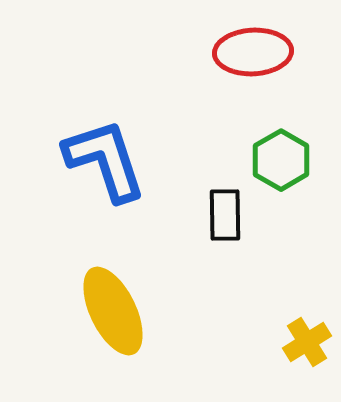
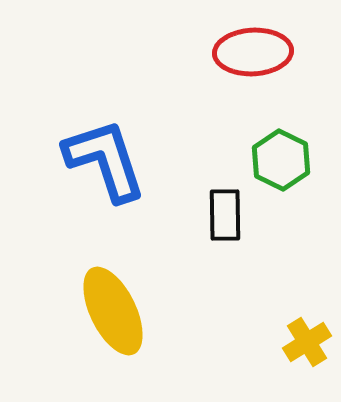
green hexagon: rotated 4 degrees counterclockwise
